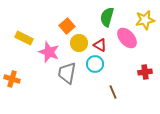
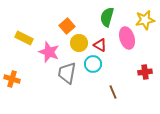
pink ellipse: rotated 25 degrees clockwise
cyan circle: moved 2 px left
